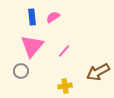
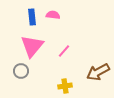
pink semicircle: moved 2 px up; rotated 40 degrees clockwise
